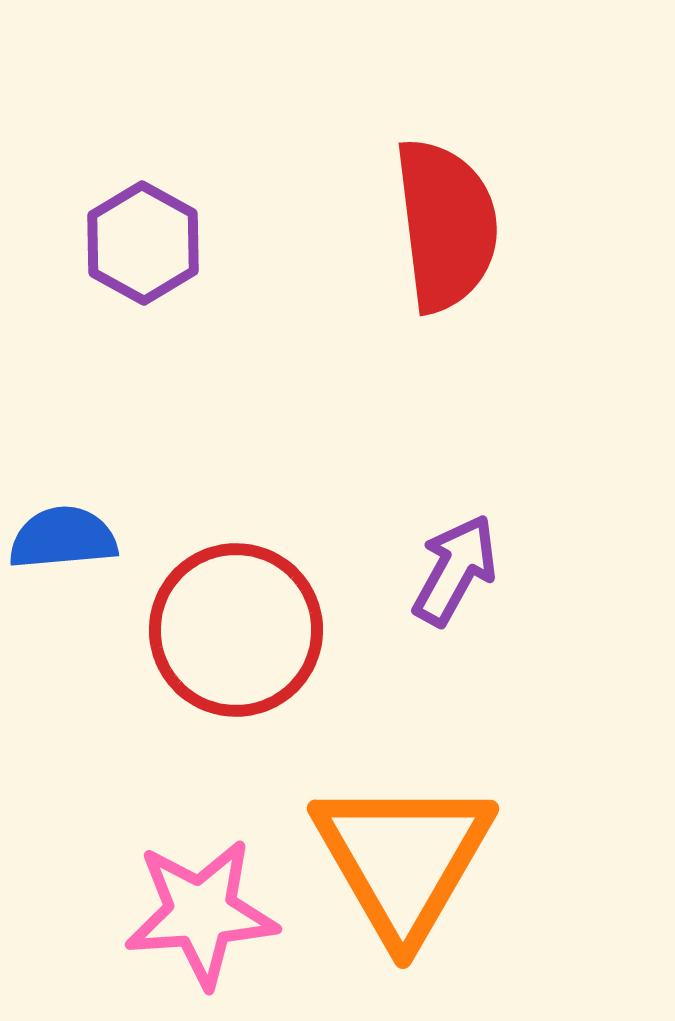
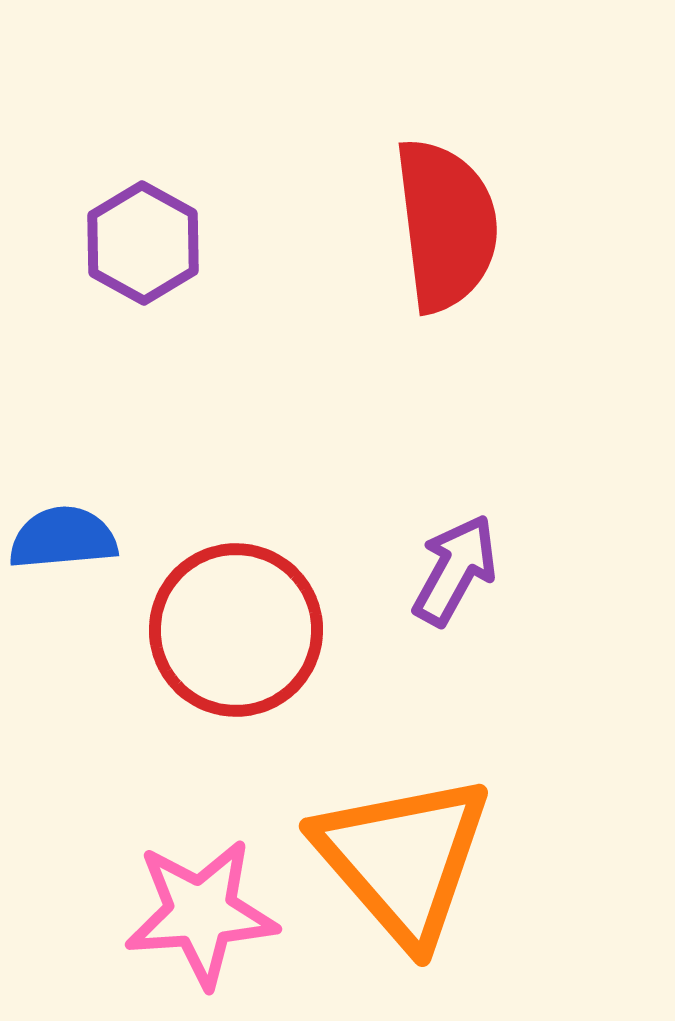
orange triangle: rotated 11 degrees counterclockwise
